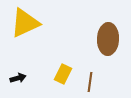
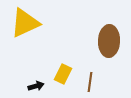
brown ellipse: moved 1 px right, 2 px down
black arrow: moved 18 px right, 8 px down
